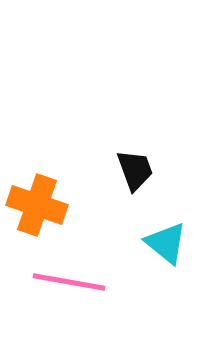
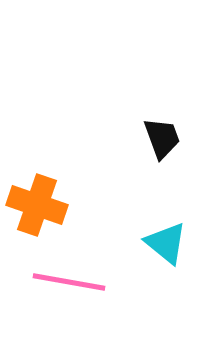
black trapezoid: moved 27 px right, 32 px up
